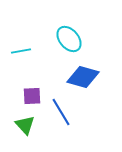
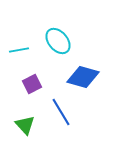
cyan ellipse: moved 11 px left, 2 px down
cyan line: moved 2 px left, 1 px up
purple square: moved 12 px up; rotated 24 degrees counterclockwise
